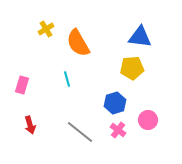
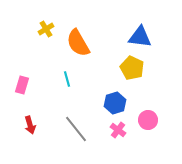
yellow pentagon: rotated 30 degrees clockwise
gray line: moved 4 px left, 3 px up; rotated 12 degrees clockwise
